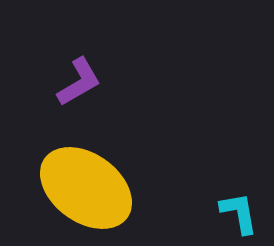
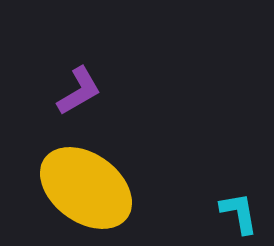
purple L-shape: moved 9 px down
